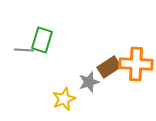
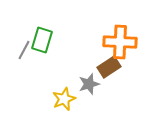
gray line: rotated 66 degrees counterclockwise
orange cross: moved 16 px left, 22 px up
gray star: moved 2 px down
